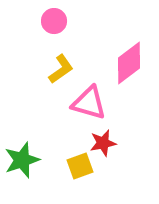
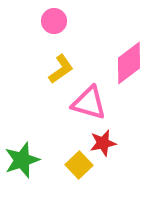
yellow square: moved 1 px left, 1 px up; rotated 24 degrees counterclockwise
